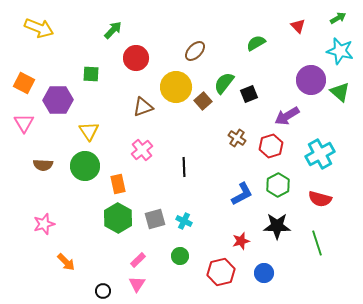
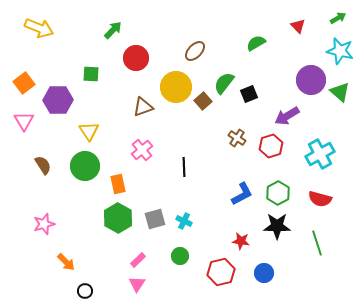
orange square at (24, 83): rotated 25 degrees clockwise
pink triangle at (24, 123): moved 2 px up
brown semicircle at (43, 165): rotated 126 degrees counterclockwise
green hexagon at (278, 185): moved 8 px down
red star at (241, 241): rotated 24 degrees clockwise
black circle at (103, 291): moved 18 px left
